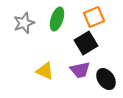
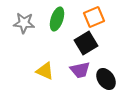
gray star: rotated 25 degrees clockwise
